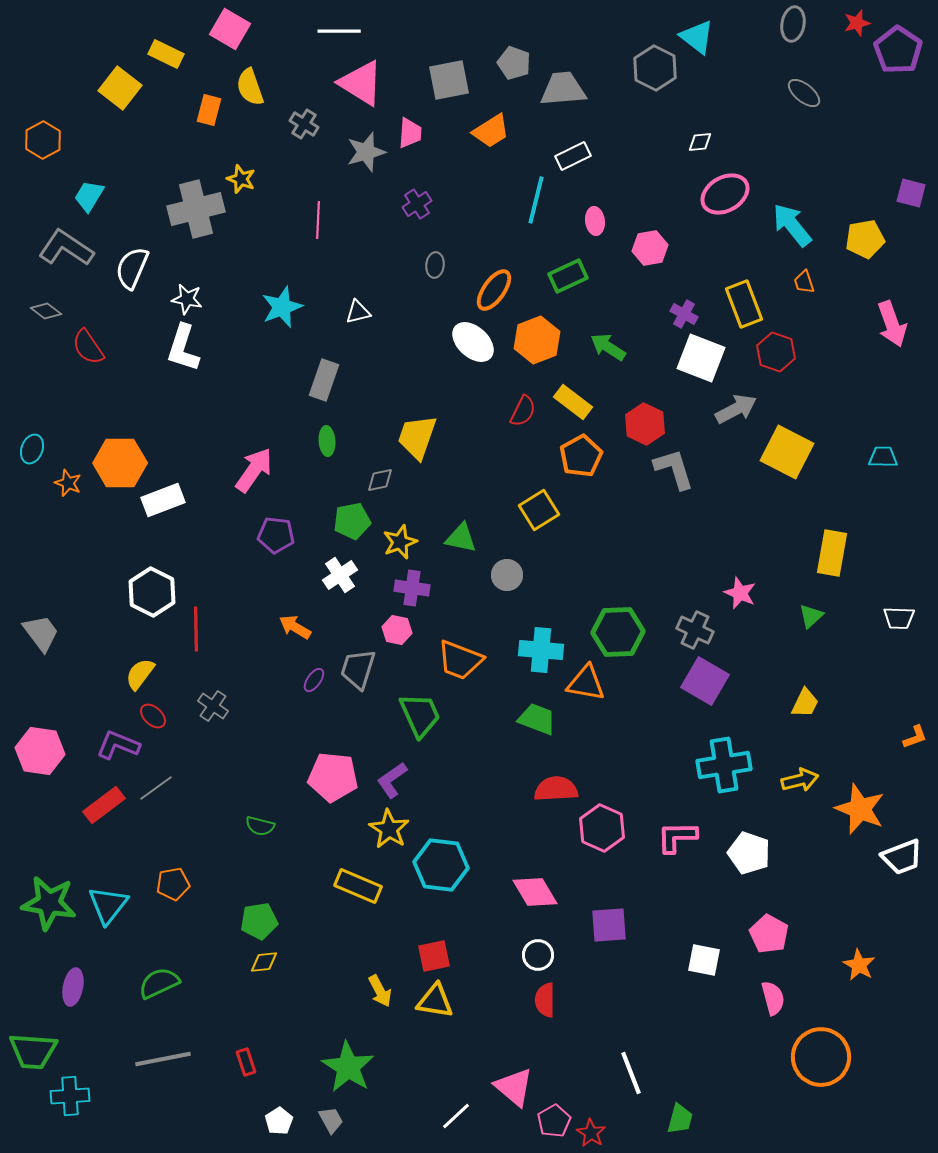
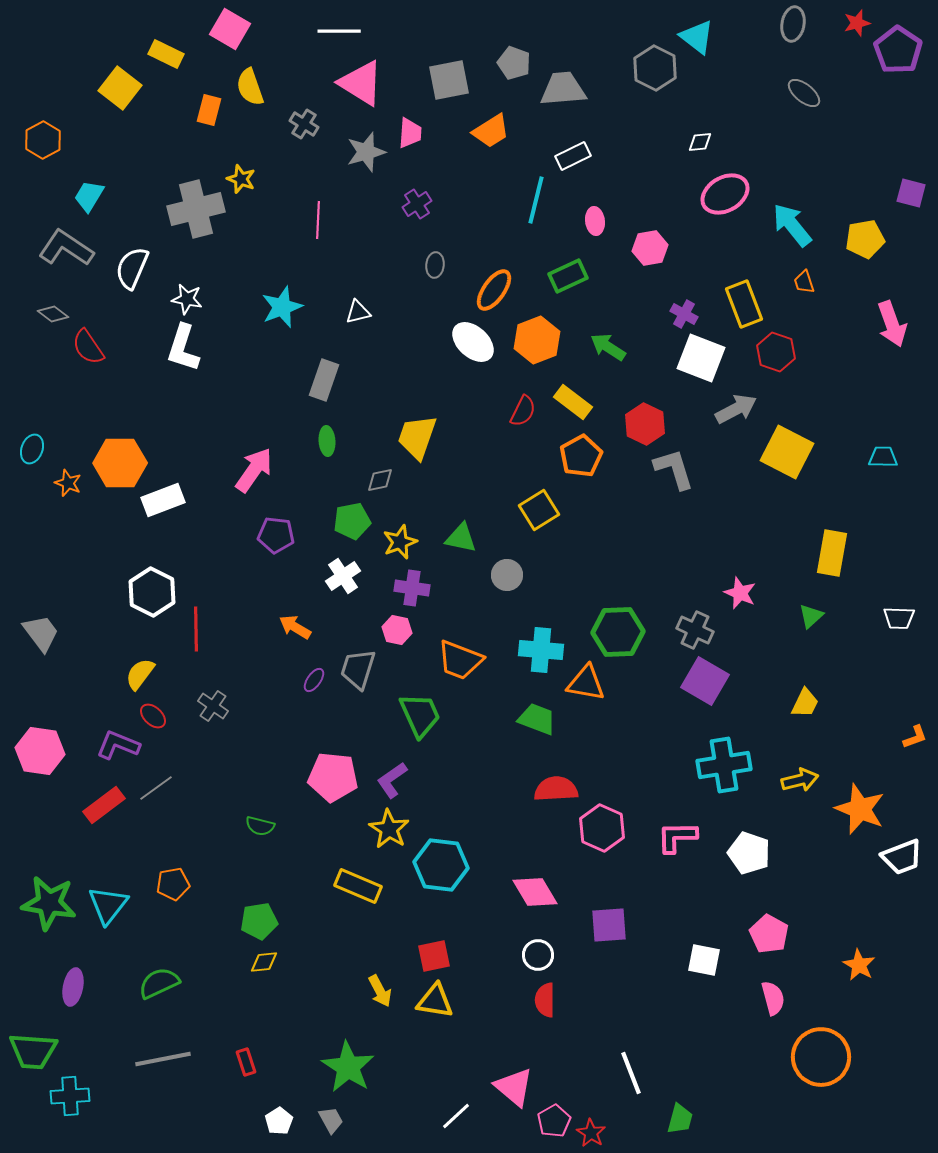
gray diamond at (46, 311): moved 7 px right, 3 px down
white cross at (340, 575): moved 3 px right, 1 px down
